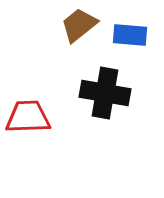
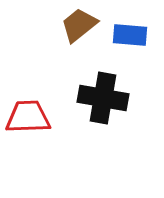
black cross: moved 2 px left, 5 px down
